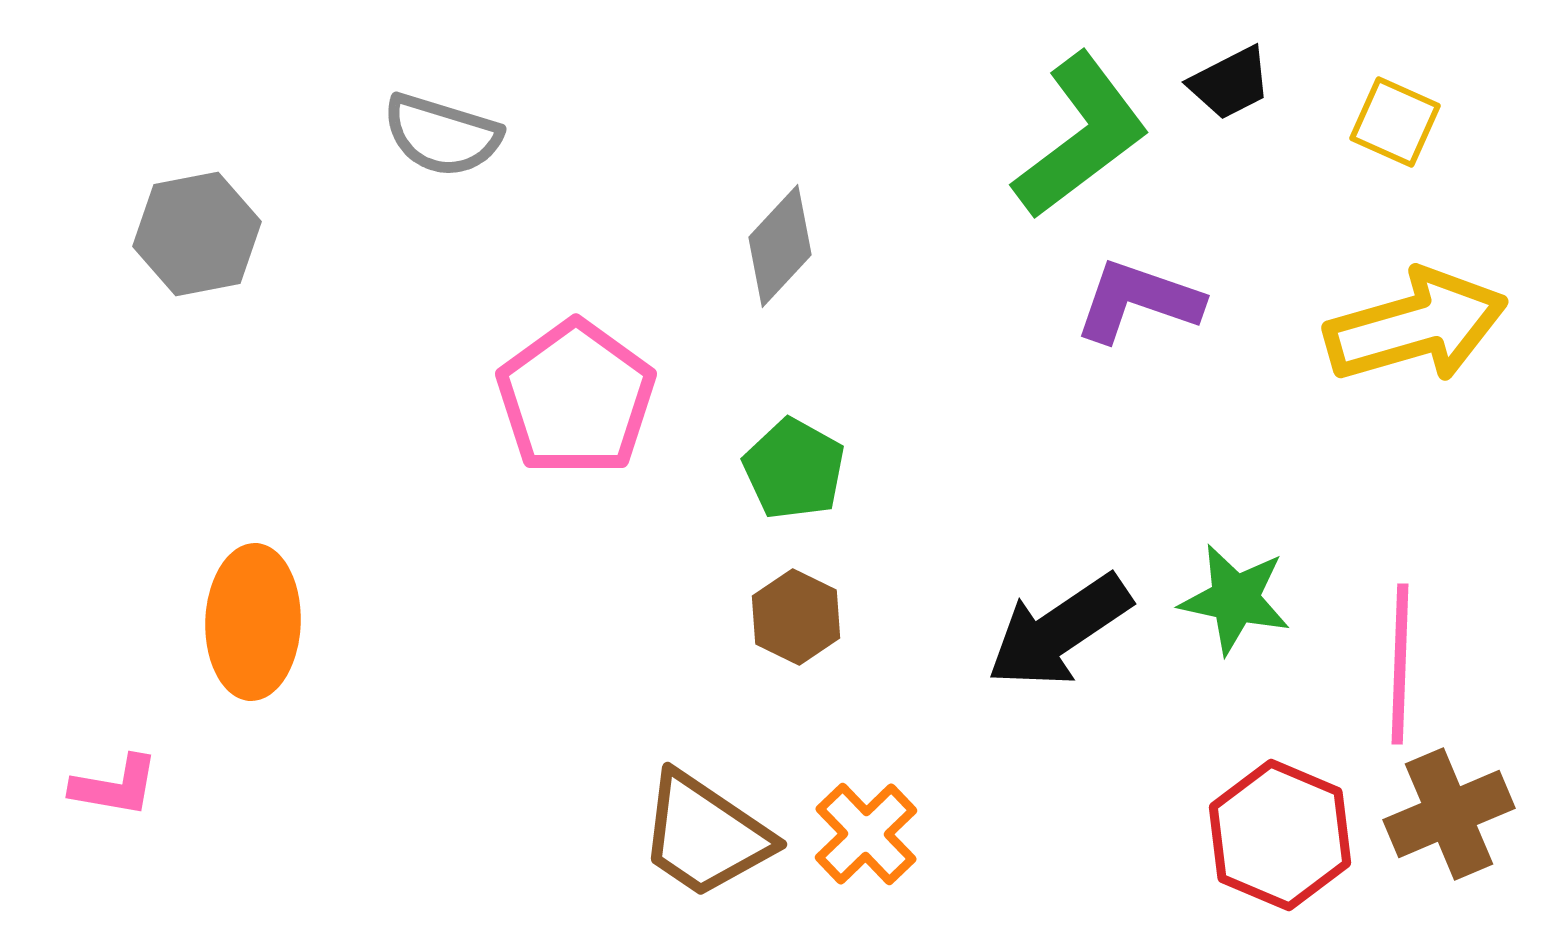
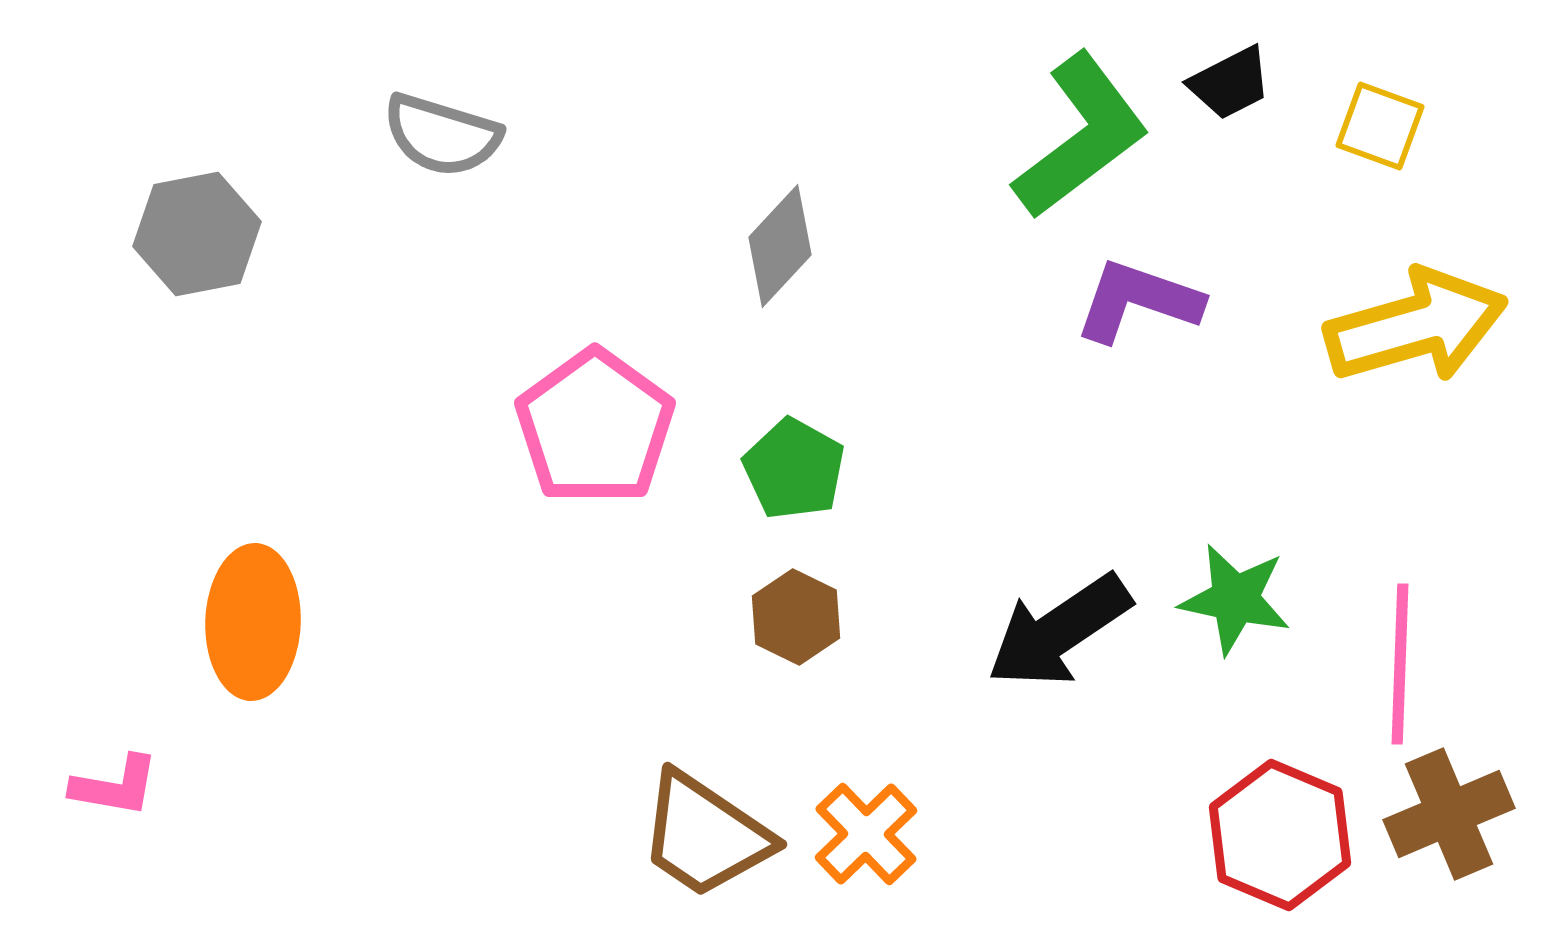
yellow square: moved 15 px left, 4 px down; rotated 4 degrees counterclockwise
pink pentagon: moved 19 px right, 29 px down
